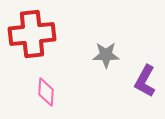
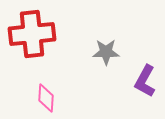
gray star: moved 3 px up
pink diamond: moved 6 px down
